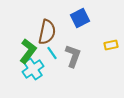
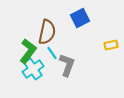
gray L-shape: moved 6 px left, 9 px down
